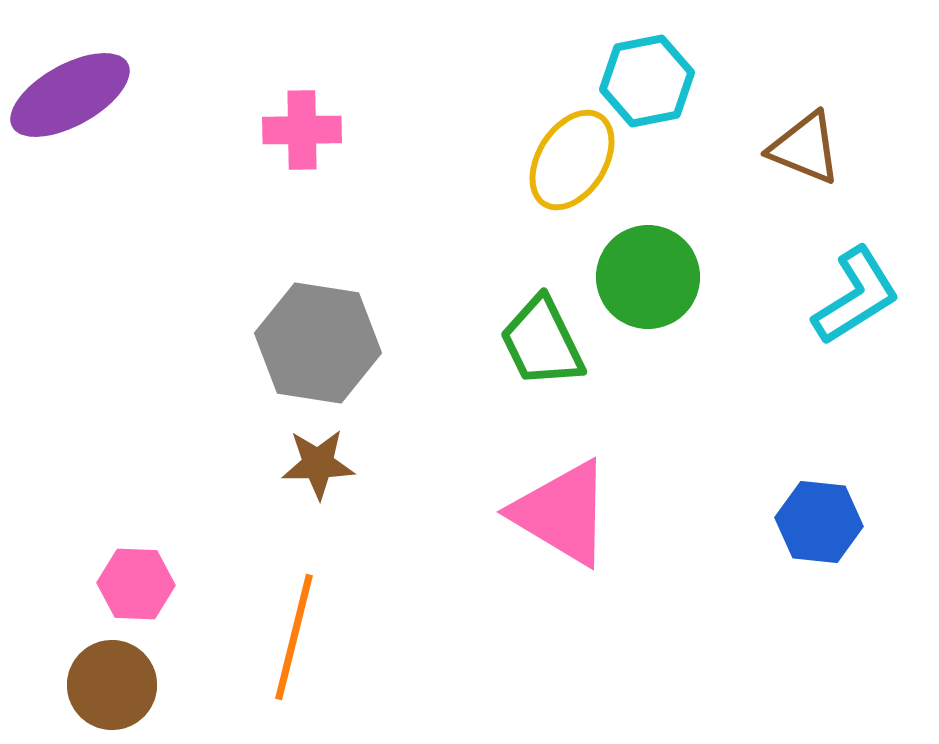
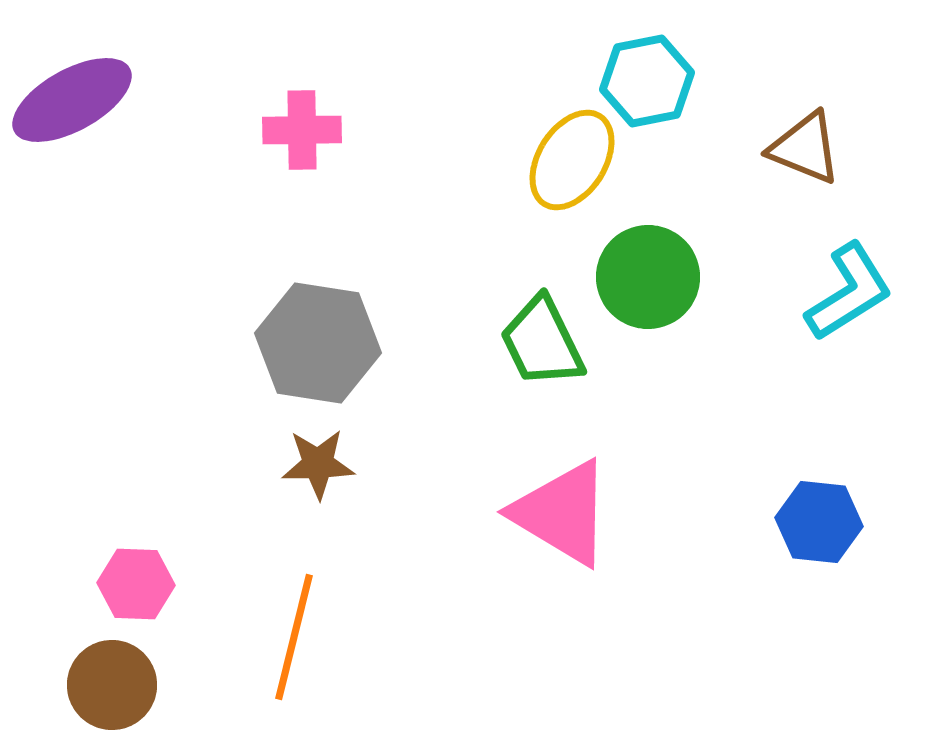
purple ellipse: moved 2 px right, 5 px down
cyan L-shape: moved 7 px left, 4 px up
